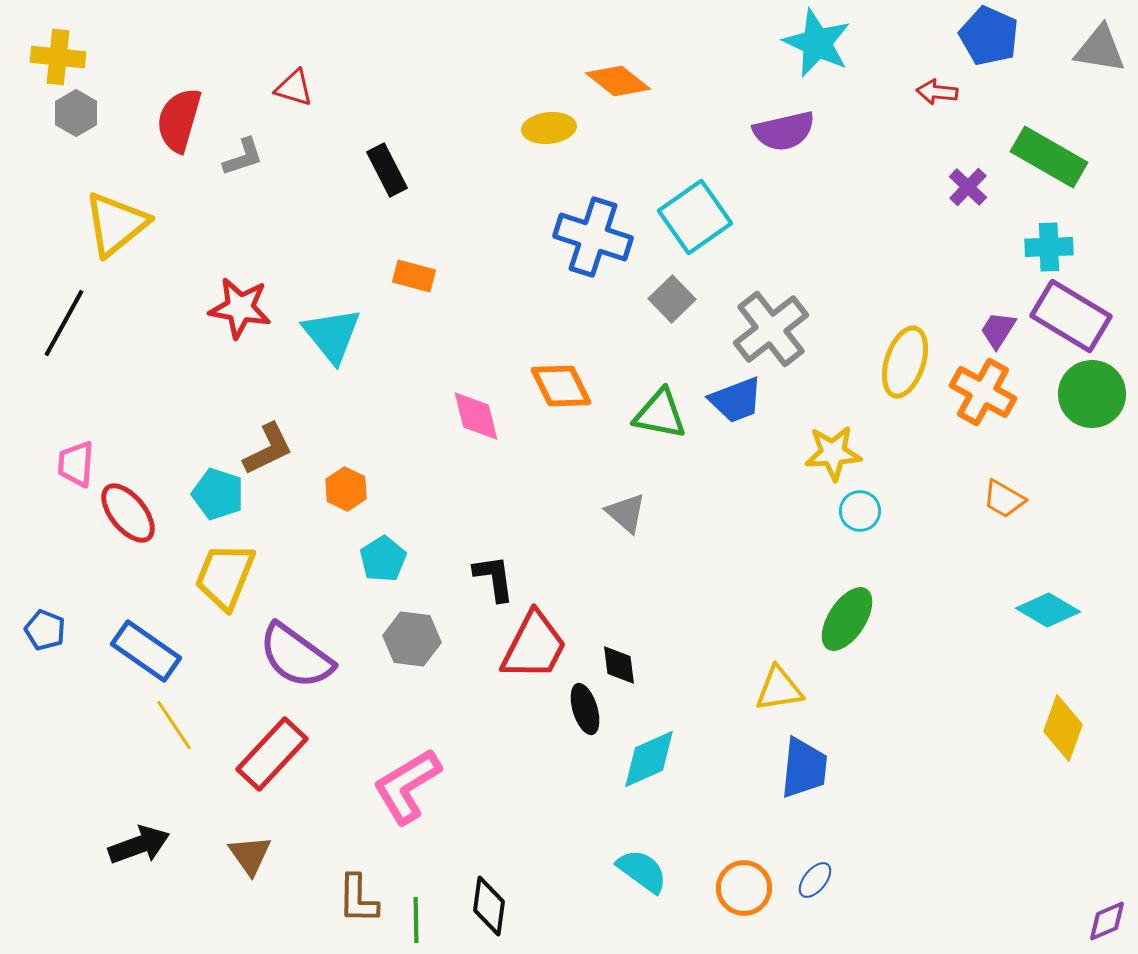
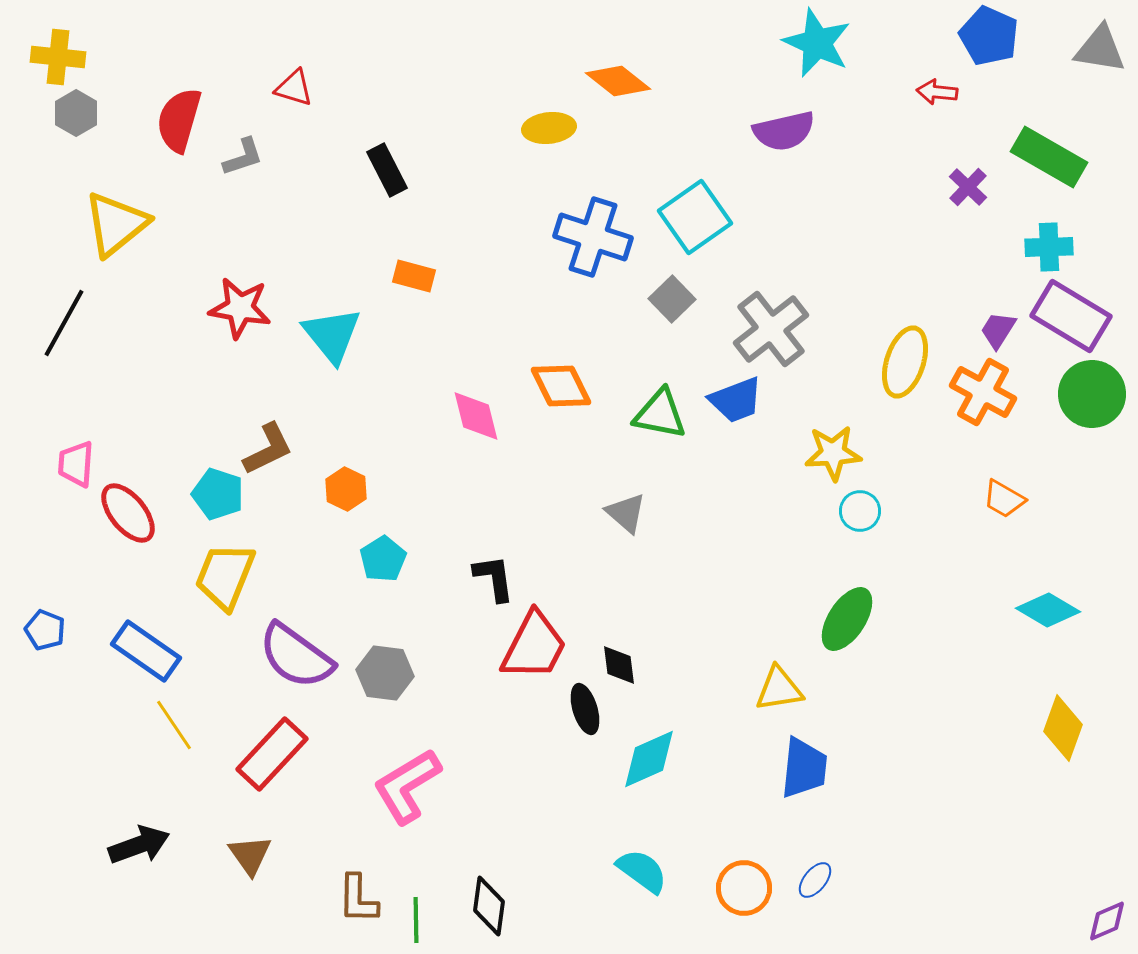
gray hexagon at (412, 639): moved 27 px left, 34 px down
